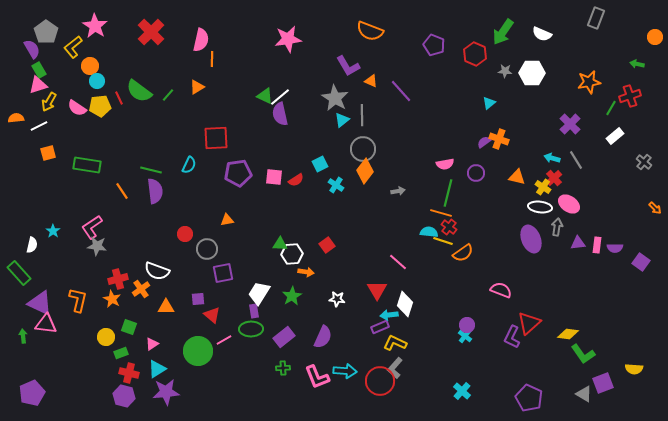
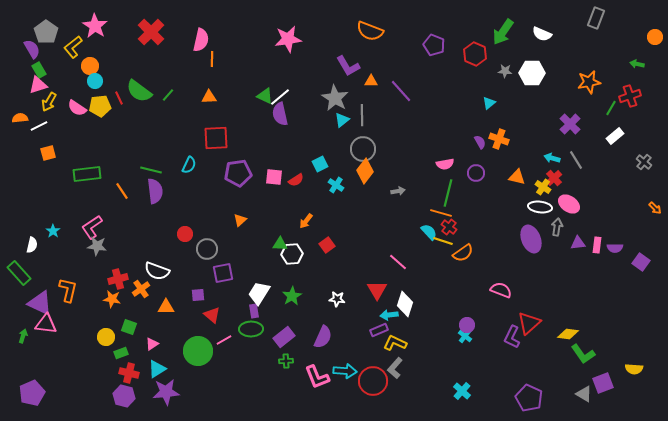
cyan circle at (97, 81): moved 2 px left
orange triangle at (371, 81): rotated 24 degrees counterclockwise
orange triangle at (197, 87): moved 12 px right, 10 px down; rotated 28 degrees clockwise
orange semicircle at (16, 118): moved 4 px right
purple semicircle at (484, 142): moved 4 px left; rotated 96 degrees clockwise
green rectangle at (87, 165): moved 9 px down; rotated 16 degrees counterclockwise
orange triangle at (227, 220): moved 13 px right; rotated 32 degrees counterclockwise
cyan semicircle at (429, 232): rotated 42 degrees clockwise
orange arrow at (306, 272): moved 51 px up; rotated 119 degrees clockwise
orange star at (112, 299): rotated 18 degrees counterclockwise
purple square at (198, 299): moved 4 px up
orange L-shape at (78, 300): moved 10 px left, 10 px up
purple rectangle at (380, 327): moved 1 px left, 3 px down
green arrow at (23, 336): rotated 24 degrees clockwise
green cross at (283, 368): moved 3 px right, 7 px up
red circle at (380, 381): moved 7 px left
